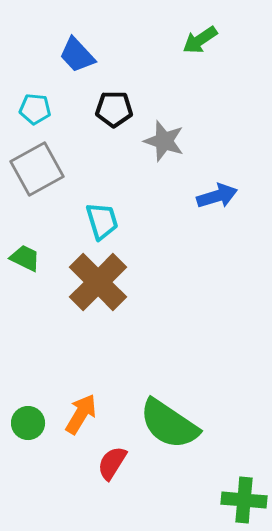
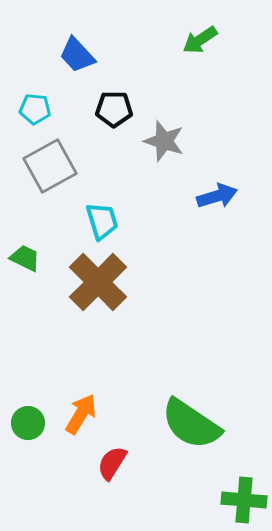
gray square: moved 13 px right, 3 px up
green semicircle: moved 22 px right
